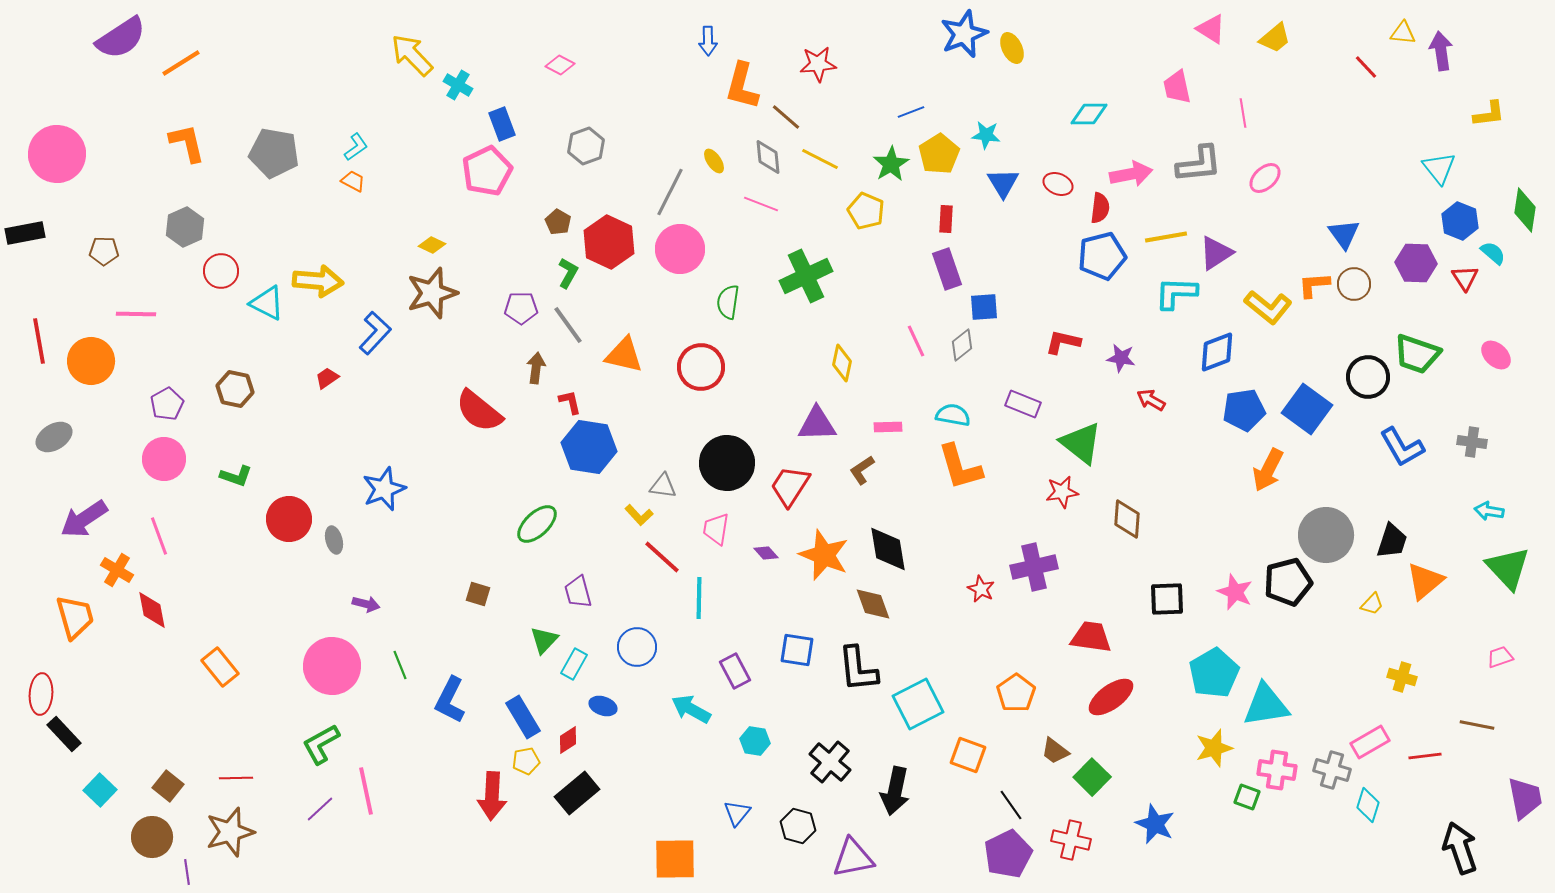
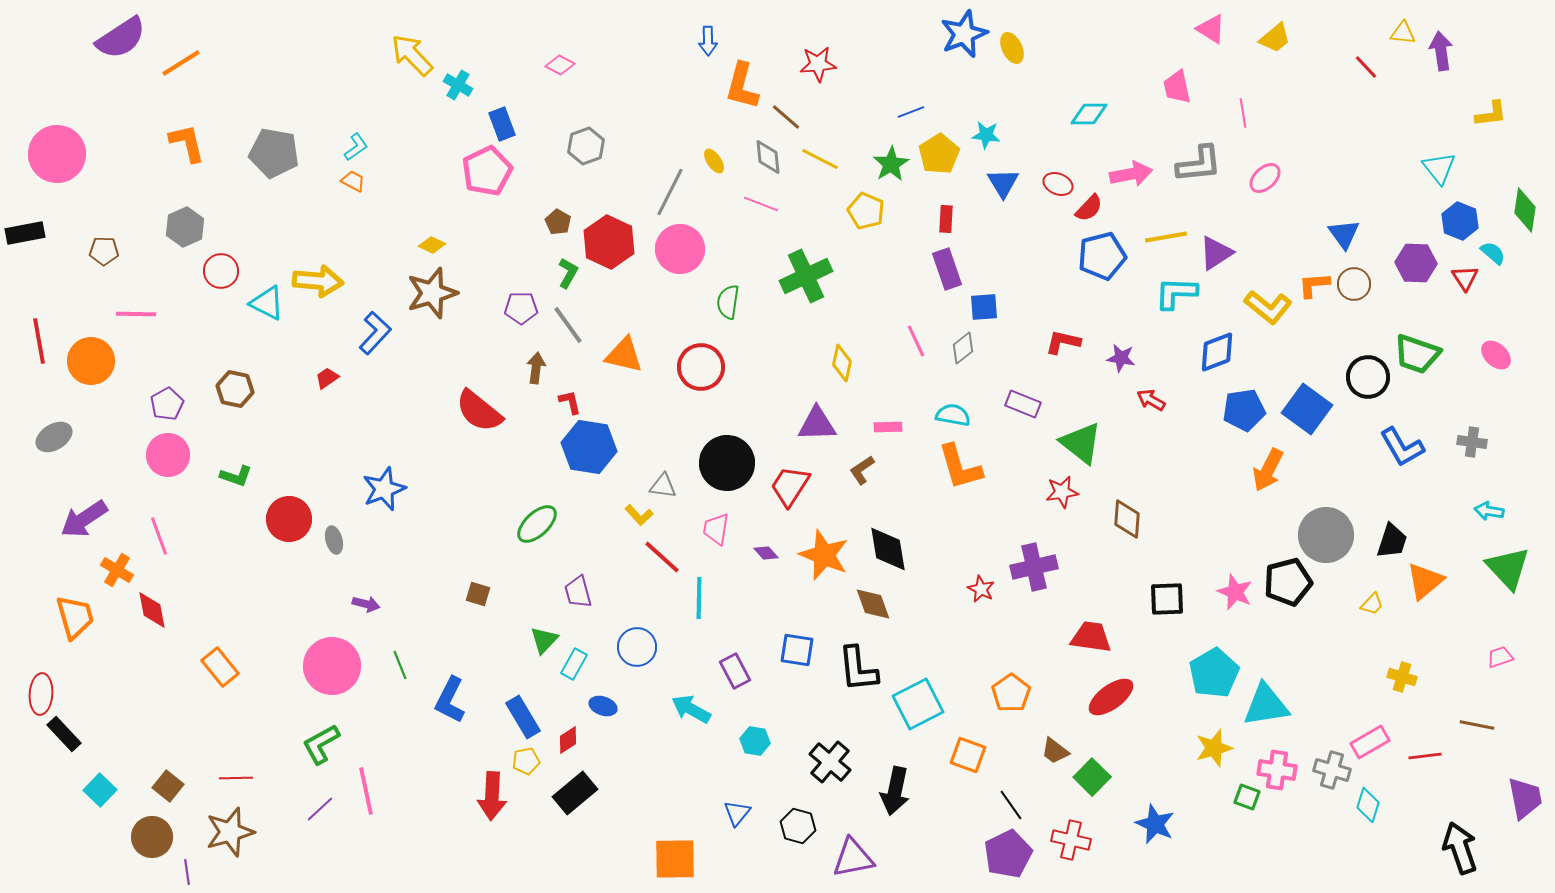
yellow L-shape at (1489, 114): moved 2 px right
red semicircle at (1100, 208): moved 11 px left; rotated 36 degrees clockwise
gray diamond at (962, 345): moved 1 px right, 3 px down
pink circle at (164, 459): moved 4 px right, 4 px up
orange pentagon at (1016, 693): moved 5 px left
black rectangle at (577, 793): moved 2 px left
